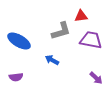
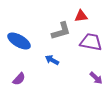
purple trapezoid: moved 2 px down
purple semicircle: moved 3 px right, 2 px down; rotated 40 degrees counterclockwise
